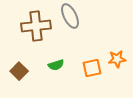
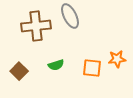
orange square: rotated 18 degrees clockwise
